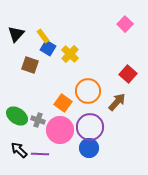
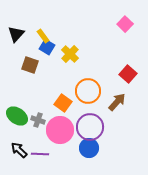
blue square: moved 1 px left, 1 px up
